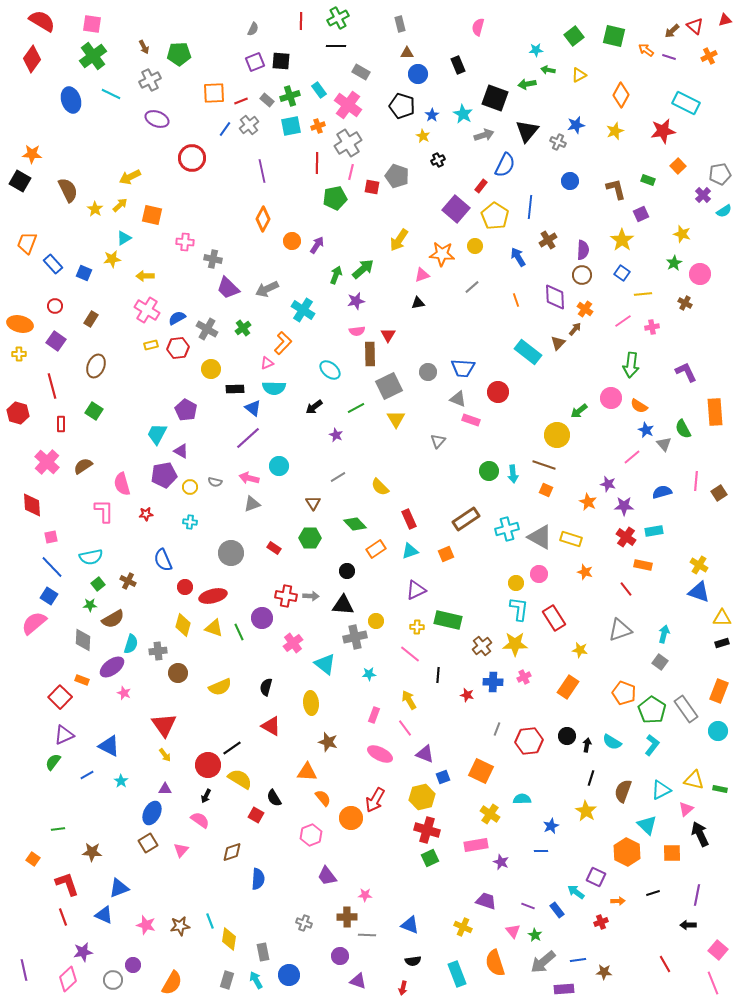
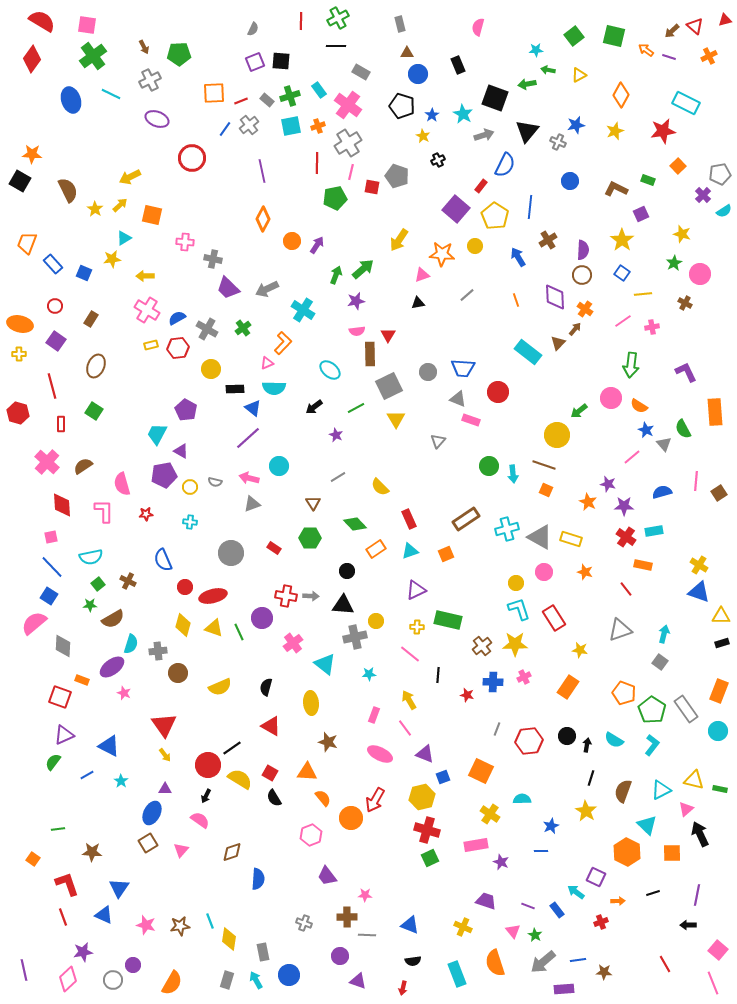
pink square at (92, 24): moved 5 px left, 1 px down
brown L-shape at (616, 189): rotated 50 degrees counterclockwise
gray line at (472, 287): moved 5 px left, 8 px down
green circle at (489, 471): moved 5 px up
red diamond at (32, 505): moved 30 px right
pink circle at (539, 574): moved 5 px right, 2 px up
cyan L-shape at (519, 609): rotated 25 degrees counterclockwise
yellow triangle at (722, 618): moved 1 px left, 2 px up
gray diamond at (83, 640): moved 20 px left, 6 px down
red square at (60, 697): rotated 25 degrees counterclockwise
cyan semicircle at (612, 742): moved 2 px right, 2 px up
red square at (256, 815): moved 14 px right, 42 px up
blue triangle at (119, 888): rotated 35 degrees counterclockwise
